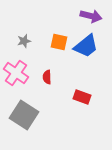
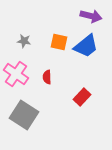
gray star: rotated 24 degrees clockwise
pink cross: moved 1 px down
red rectangle: rotated 66 degrees counterclockwise
